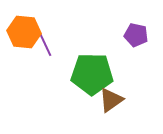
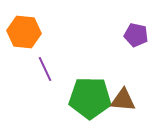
purple line: moved 25 px down
green pentagon: moved 2 px left, 24 px down
brown triangle: moved 12 px right; rotated 40 degrees clockwise
